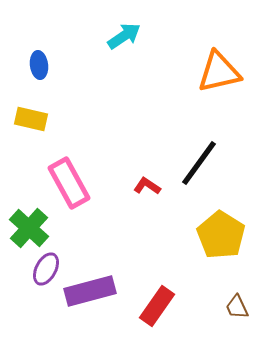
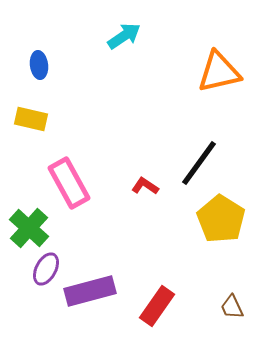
red L-shape: moved 2 px left
yellow pentagon: moved 16 px up
brown trapezoid: moved 5 px left
